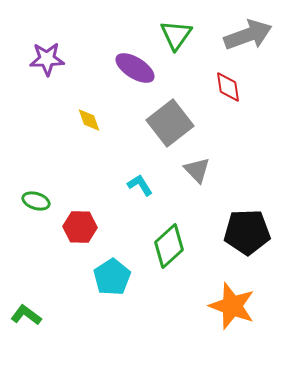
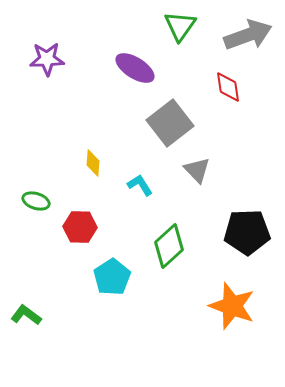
green triangle: moved 4 px right, 9 px up
yellow diamond: moved 4 px right, 43 px down; rotated 24 degrees clockwise
